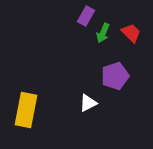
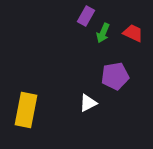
red trapezoid: moved 2 px right; rotated 20 degrees counterclockwise
purple pentagon: rotated 8 degrees clockwise
